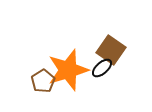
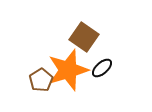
brown square: moved 27 px left, 13 px up
brown pentagon: moved 2 px left, 1 px up
